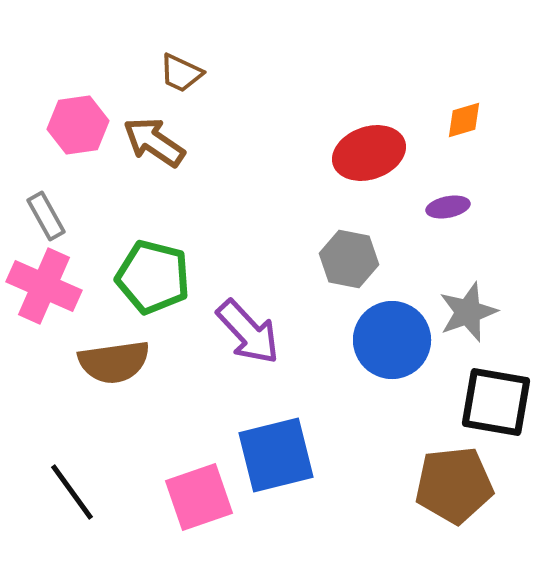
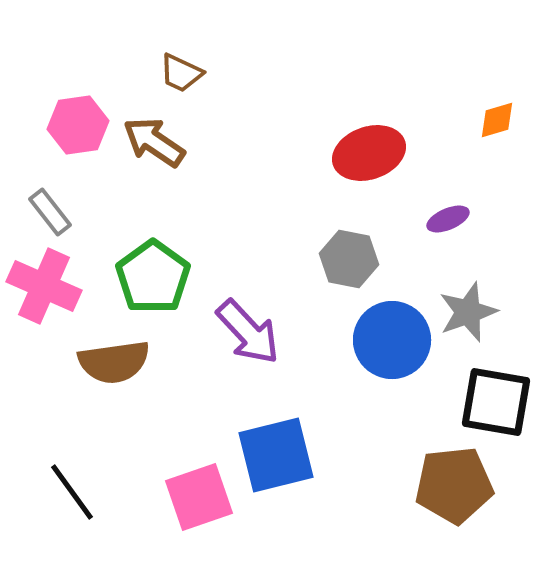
orange diamond: moved 33 px right
purple ellipse: moved 12 px down; rotated 12 degrees counterclockwise
gray rectangle: moved 4 px right, 4 px up; rotated 9 degrees counterclockwise
green pentagon: rotated 22 degrees clockwise
